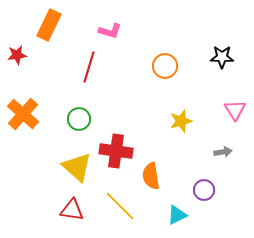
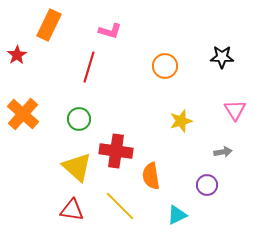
red star: rotated 24 degrees counterclockwise
purple circle: moved 3 px right, 5 px up
